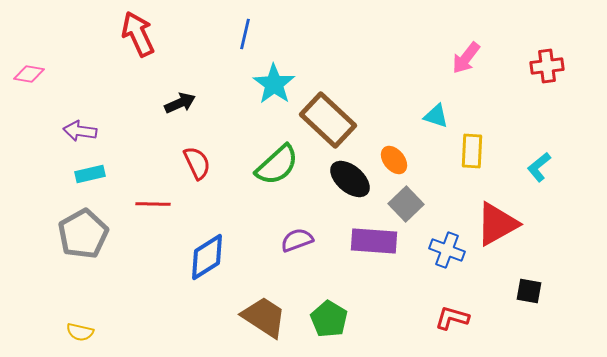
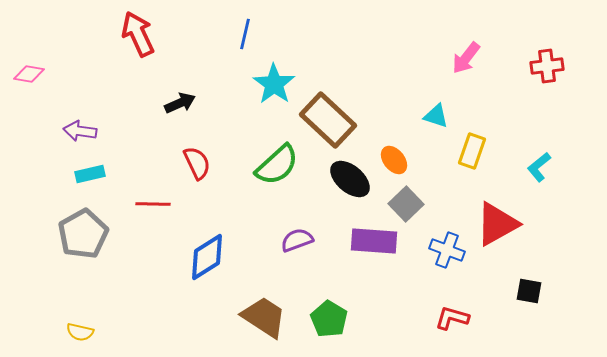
yellow rectangle: rotated 16 degrees clockwise
